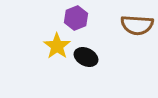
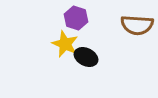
purple hexagon: rotated 20 degrees counterclockwise
yellow star: moved 8 px right, 2 px up; rotated 12 degrees counterclockwise
